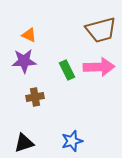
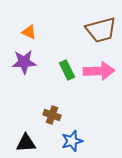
orange triangle: moved 3 px up
purple star: moved 1 px down
pink arrow: moved 4 px down
brown cross: moved 17 px right, 18 px down; rotated 30 degrees clockwise
black triangle: moved 2 px right; rotated 15 degrees clockwise
